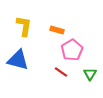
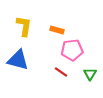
pink pentagon: rotated 25 degrees clockwise
